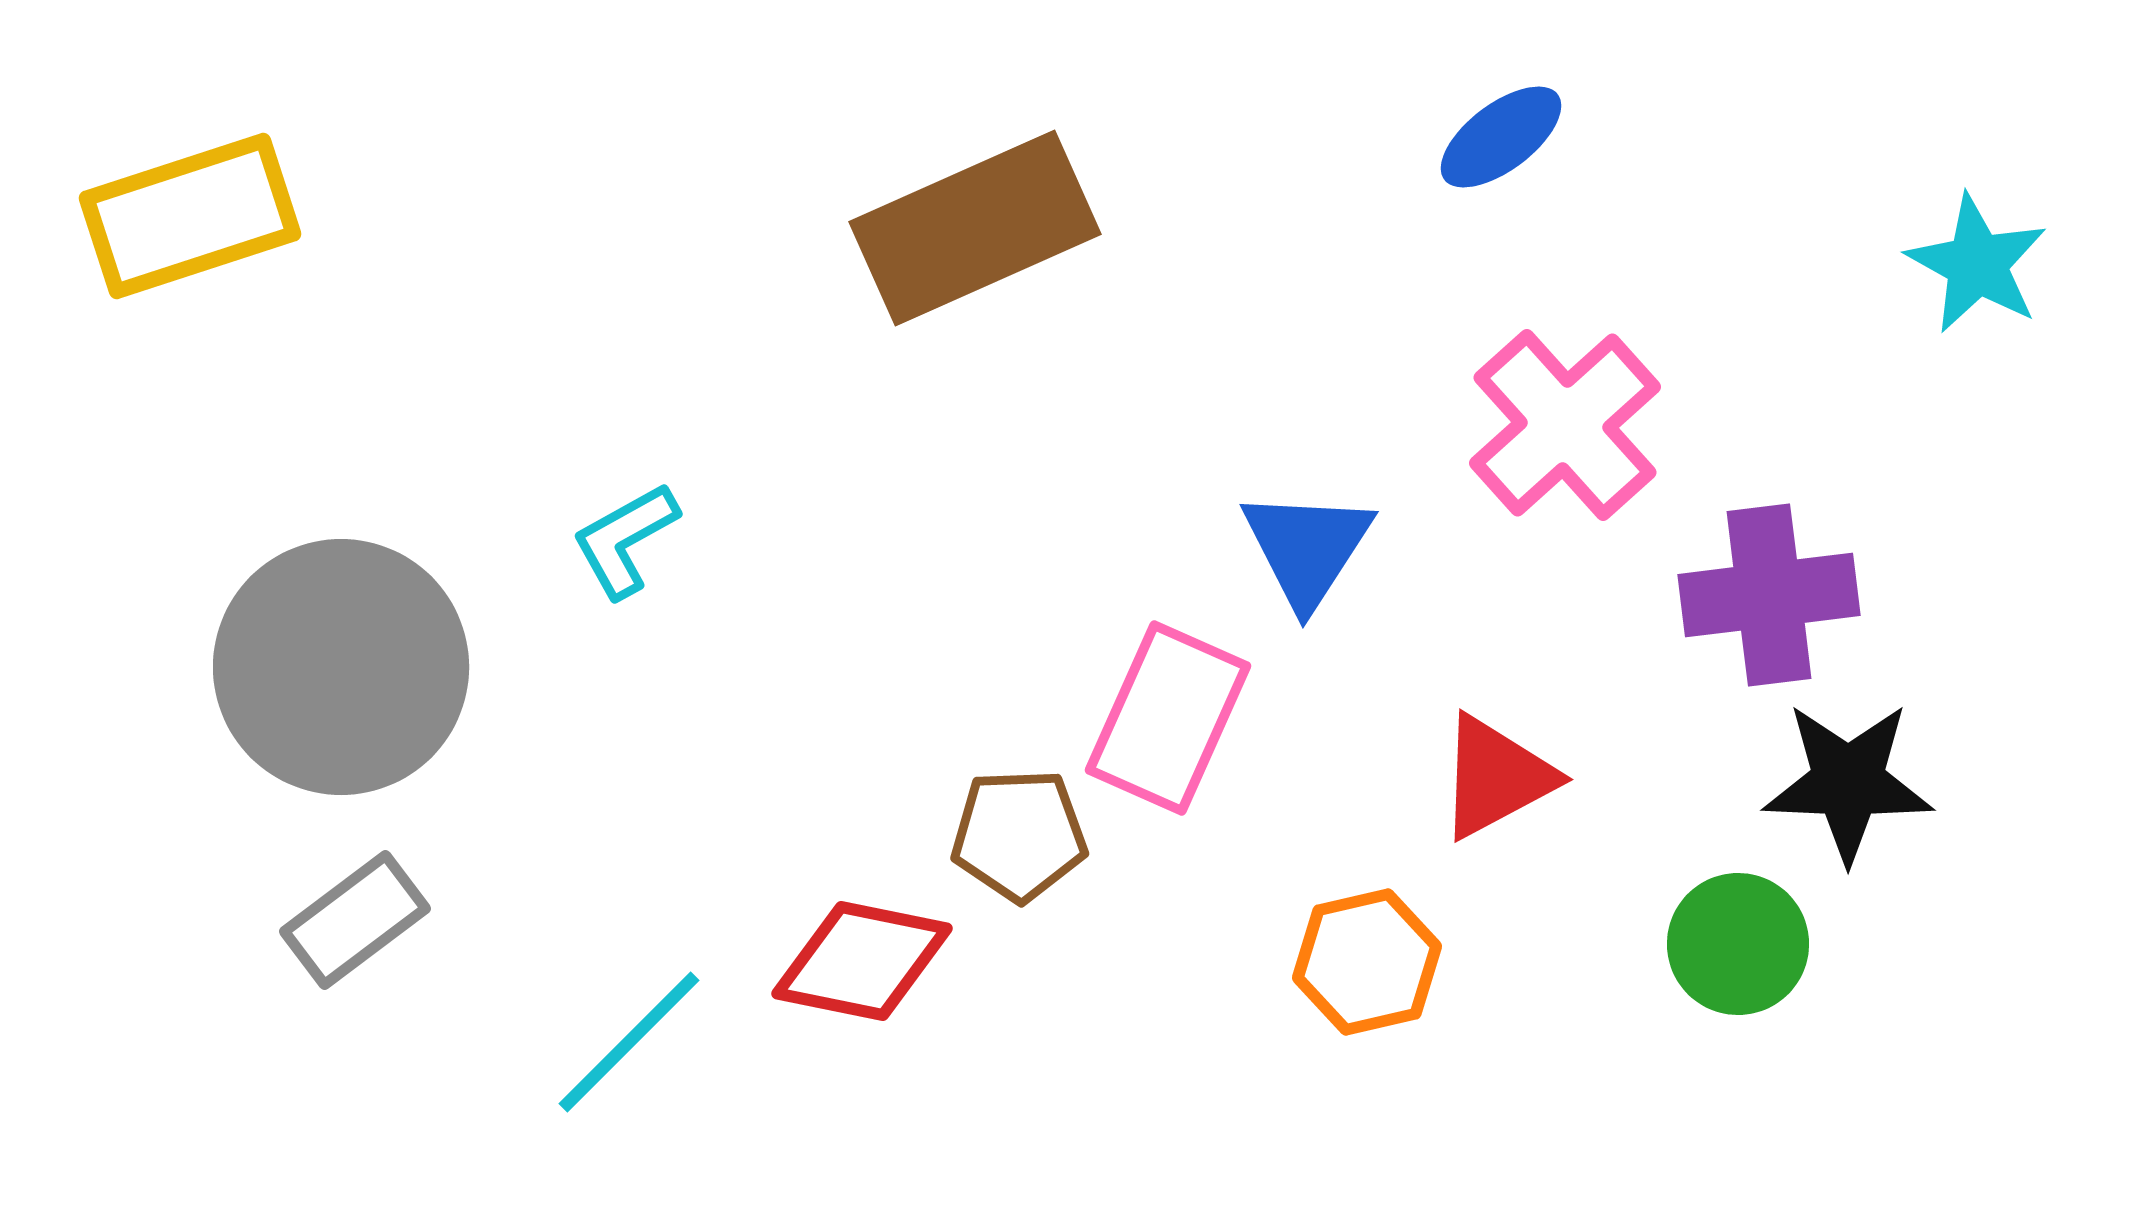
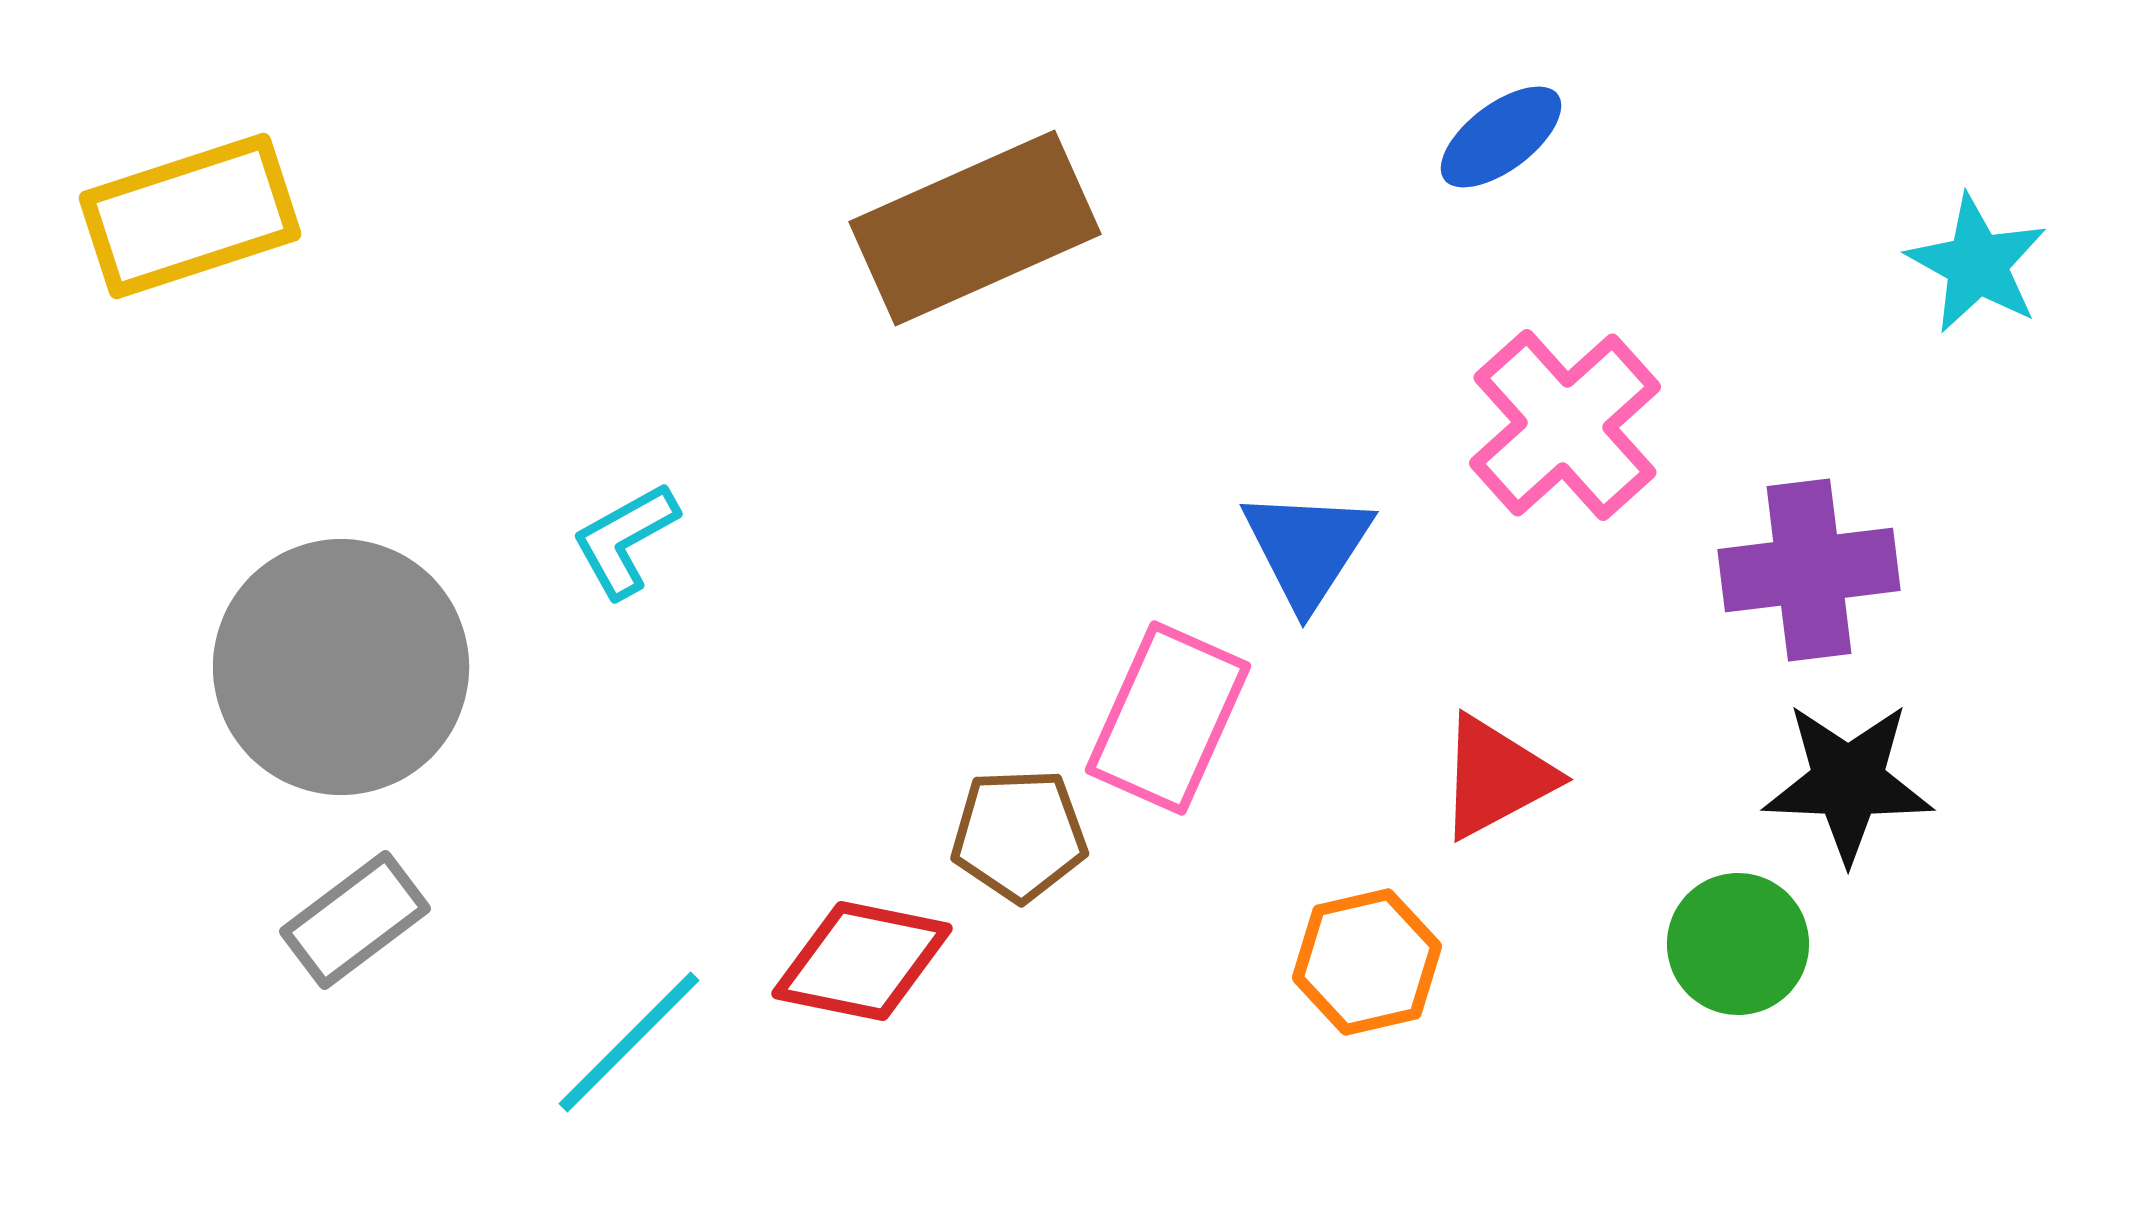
purple cross: moved 40 px right, 25 px up
